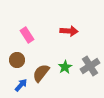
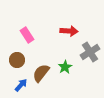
gray cross: moved 14 px up
